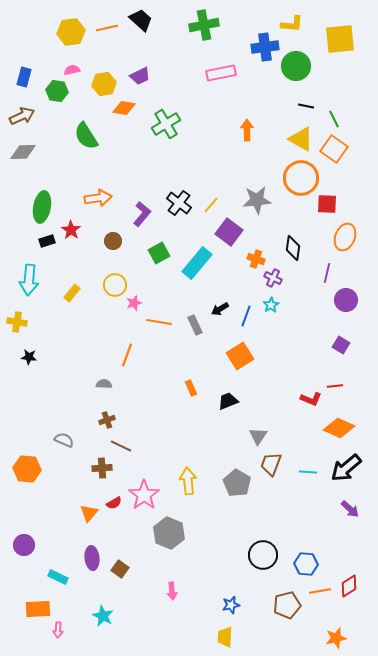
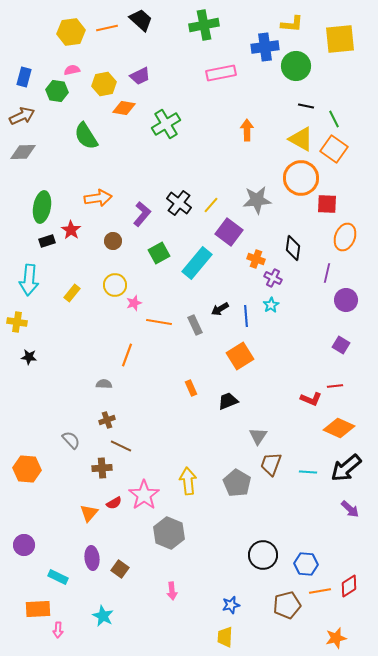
blue line at (246, 316): rotated 25 degrees counterclockwise
gray semicircle at (64, 440): moved 7 px right; rotated 24 degrees clockwise
